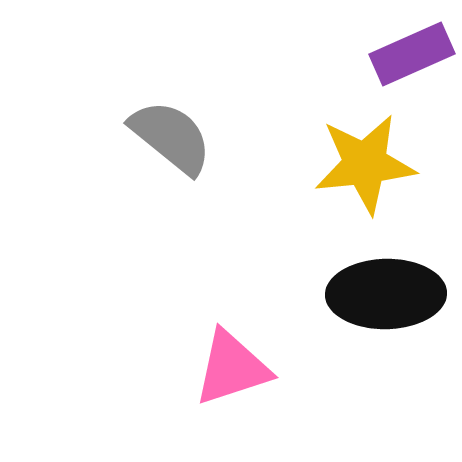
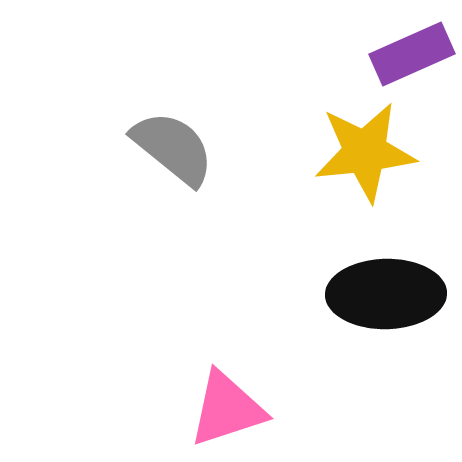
gray semicircle: moved 2 px right, 11 px down
yellow star: moved 12 px up
pink triangle: moved 5 px left, 41 px down
